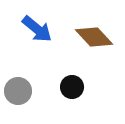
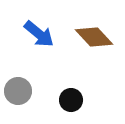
blue arrow: moved 2 px right, 5 px down
black circle: moved 1 px left, 13 px down
